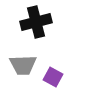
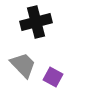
gray trapezoid: rotated 132 degrees counterclockwise
